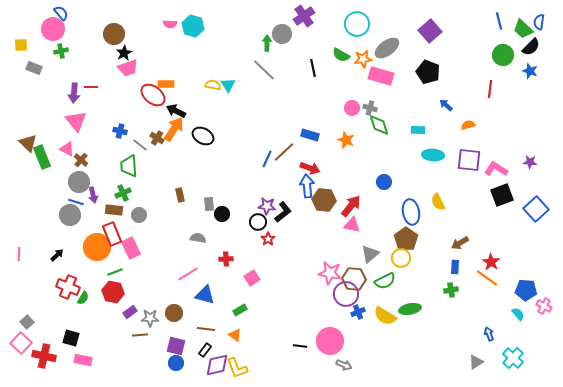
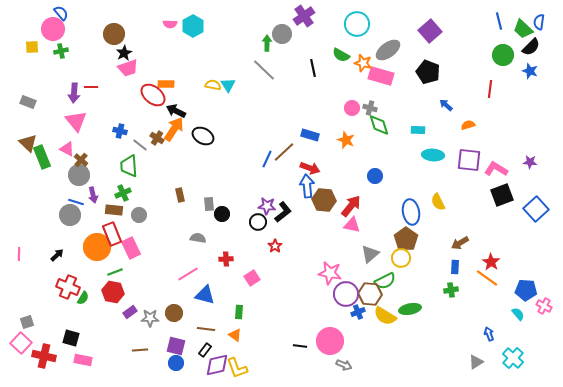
cyan hexagon at (193, 26): rotated 15 degrees clockwise
yellow square at (21, 45): moved 11 px right, 2 px down
gray ellipse at (387, 48): moved 1 px right, 2 px down
orange star at (363, 59): moved 4 px down; rotated 24 degrees clockwise
gray rectangle at (34, 68): moved 6 px left, 34 px down
gray circle at (79, 182): moved 7 px up
blue circle at (384, 182): moved 9 px left, 6 px up
red star at (268, 239): moved 7 px right, 7 px down
brown hexagon at (354, 279): moved 16 px right, 15 px down
green rectangle at (240, 310): moved 1 px left, 2 px down; rotated 56 degrees counterclockwise
gray square at (27, 322): rotated 24 degrees clockwise
brown line at (140, 335): moved 15 px down
